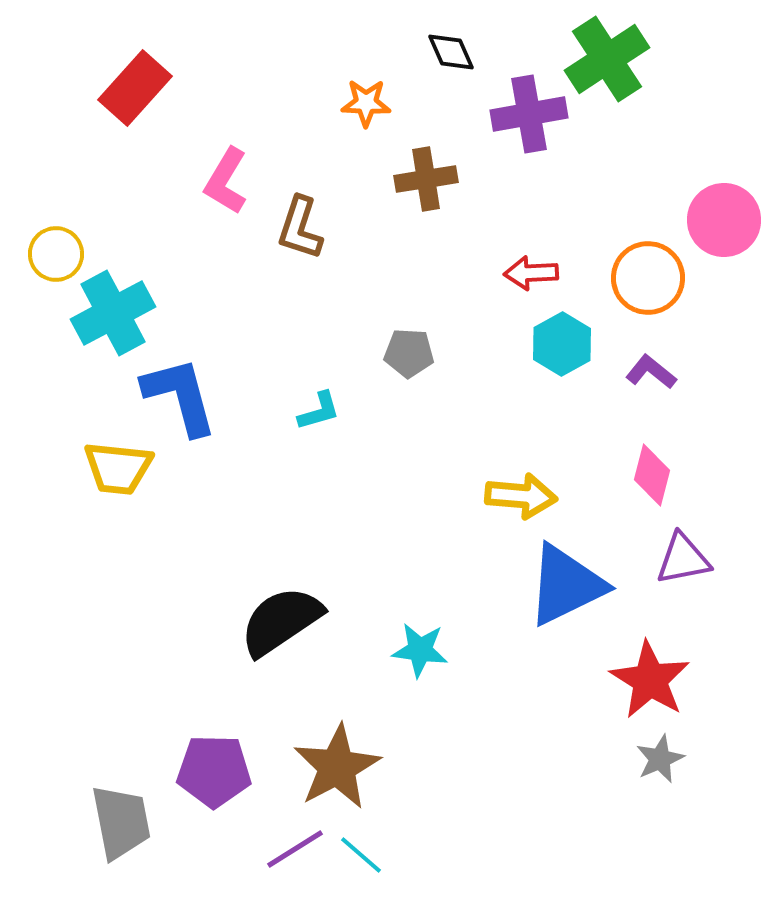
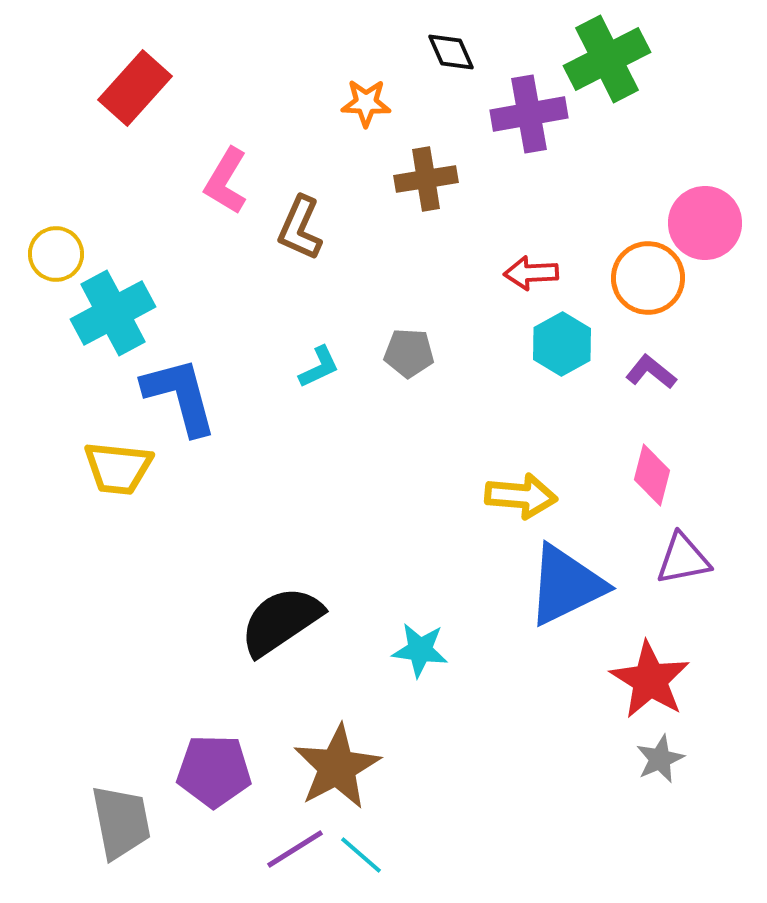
green cross: rotated 6 degrees clockwise
pink circle: moved 19 px left, 3 px down
brown L-shape: rotated 6 degrees clockwise
cyan L-shape: moved 44 px up; rotated 9 degrees counterclockwise
